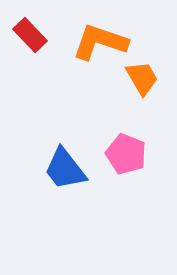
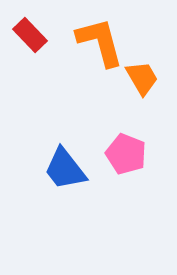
orange L-shape: rotated 56 degrees clockwise
